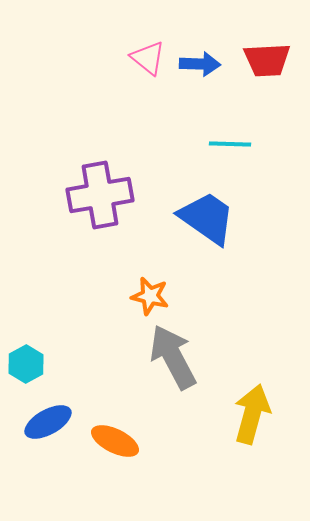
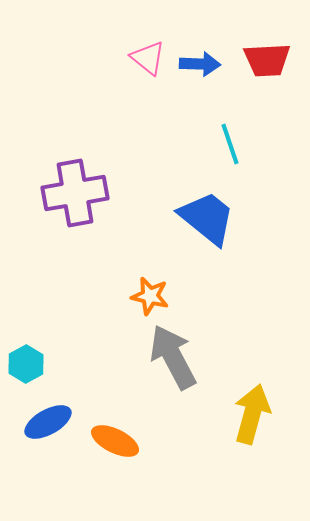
cyan line: rotated 69 degrees clockwise
purple cross: moved 25 px left, 2 px up
blue trapezoid: rotated 4 degrees clockwise
